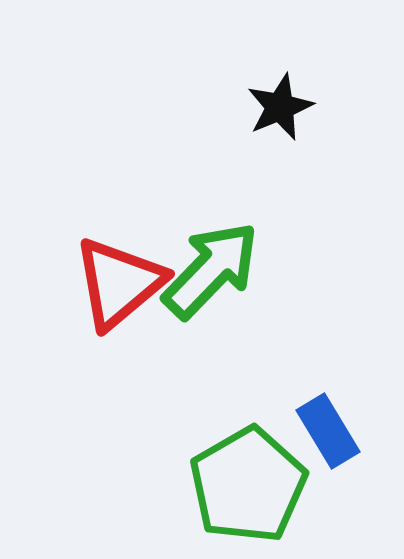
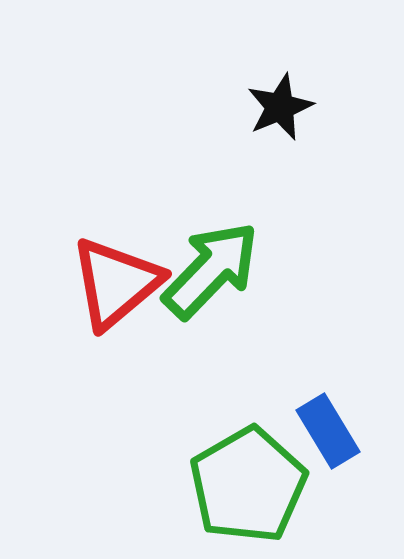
red triangle: moved 3 px left
